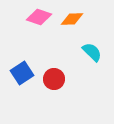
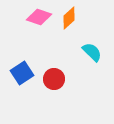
orange diamond: moved 3 px left, 1 px up; rotated 40 degrees counterclockwise
